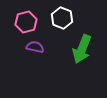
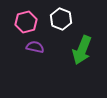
white hexagon: moved 1 px left, 1 px down
green arrow: moved 1 px down
